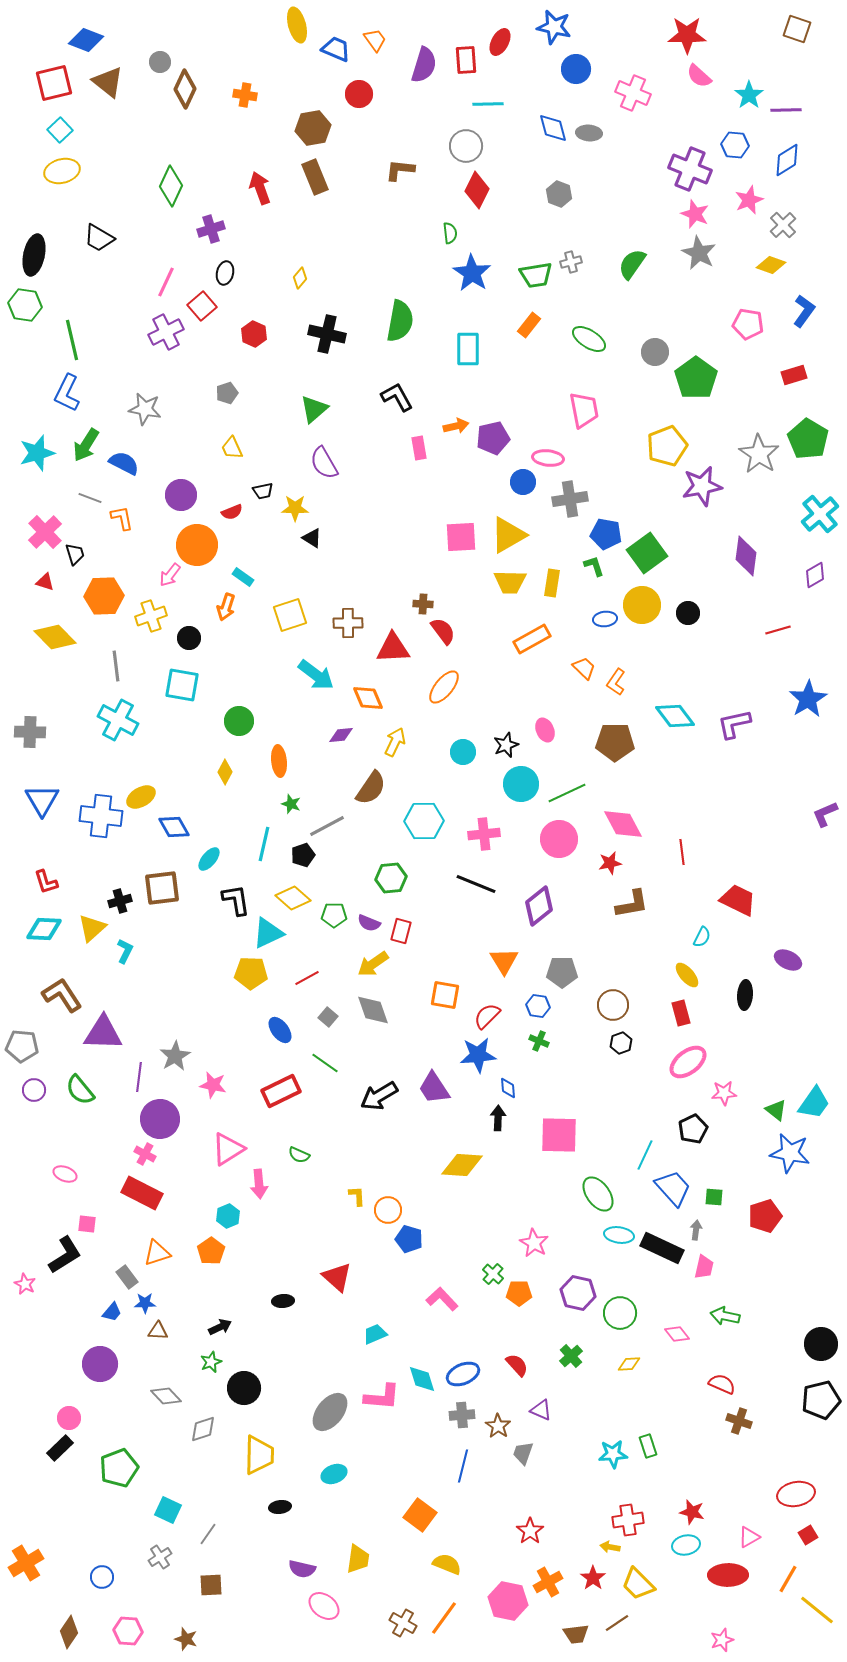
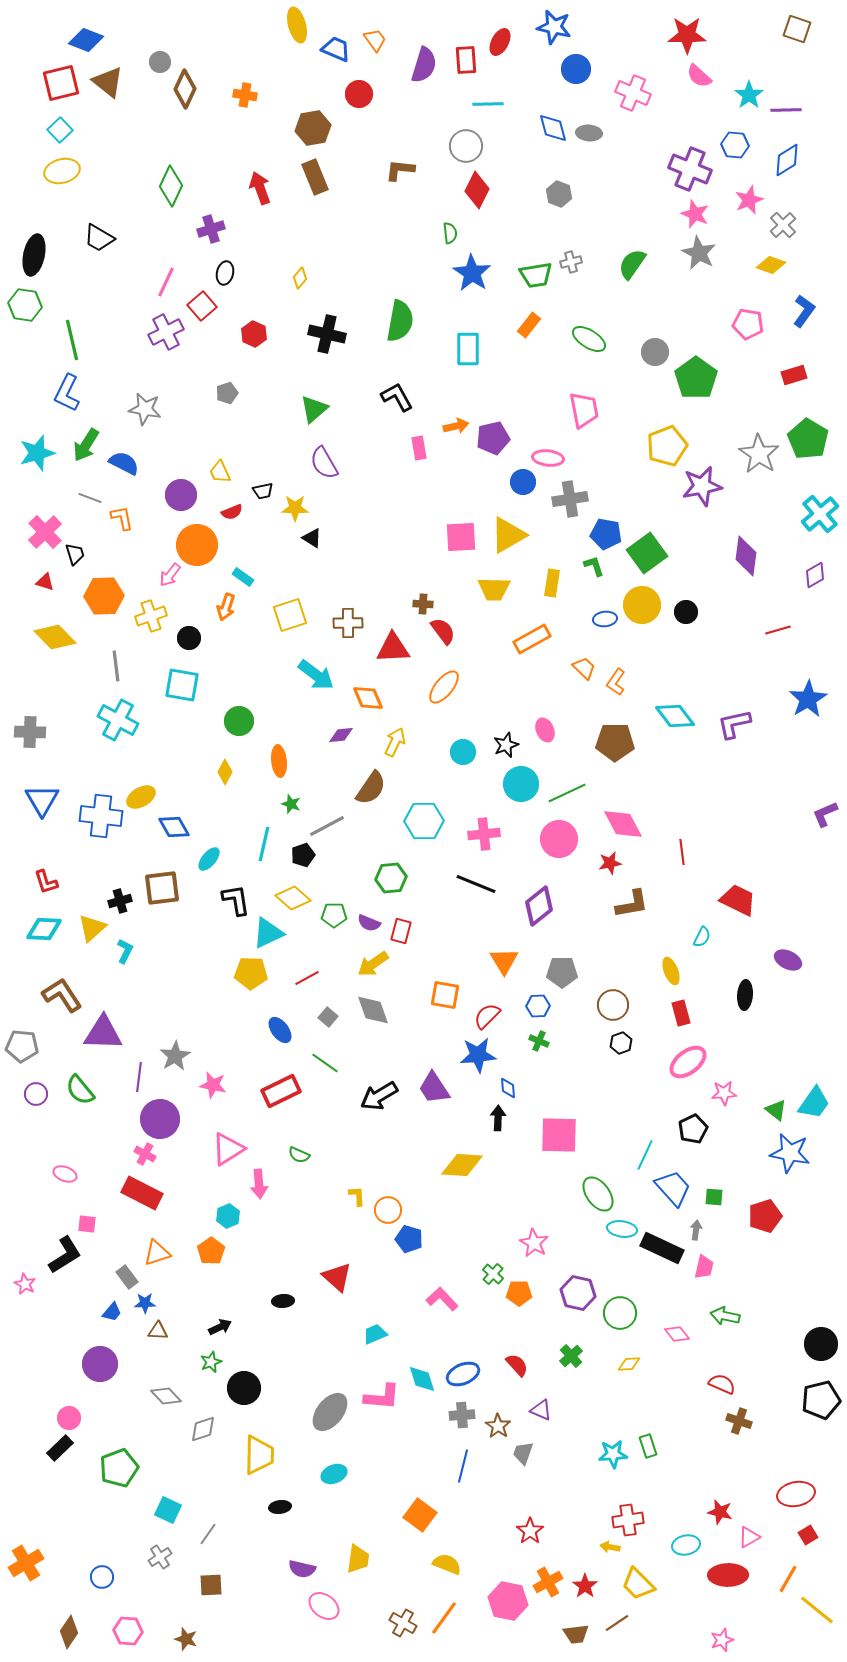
red square at (54, 83): moved 7 px right
yellow trapezoid at (232, 448): moved 12 px left, 24 px down
yellow trapezoid at (510, 582): moved 16 px left, 7 px down
black circle at (688, 613): moved 2 px left, 1 px up
yellow ellipse at (687, 975): moved 16 px left, 4 px up; rotated 20 degrees clockwise
blue hexagon at (538, 1006): rotated 10 degrees counterclockwise
purple circle at (34, 1090): moved 2 px right, 4 px down
cyan ellipse at (619, 1235): moved 3 px right, 6 px up
red star at (692, 1512): moved 28 px right
red star at (593, 1578): moved 8 px left, 8 px down
